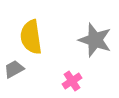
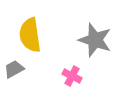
yellow semicircle: moved 1 px left, 2 px up
pink cross: moved 5 px up; rotated 30 degrees counterclockwise
